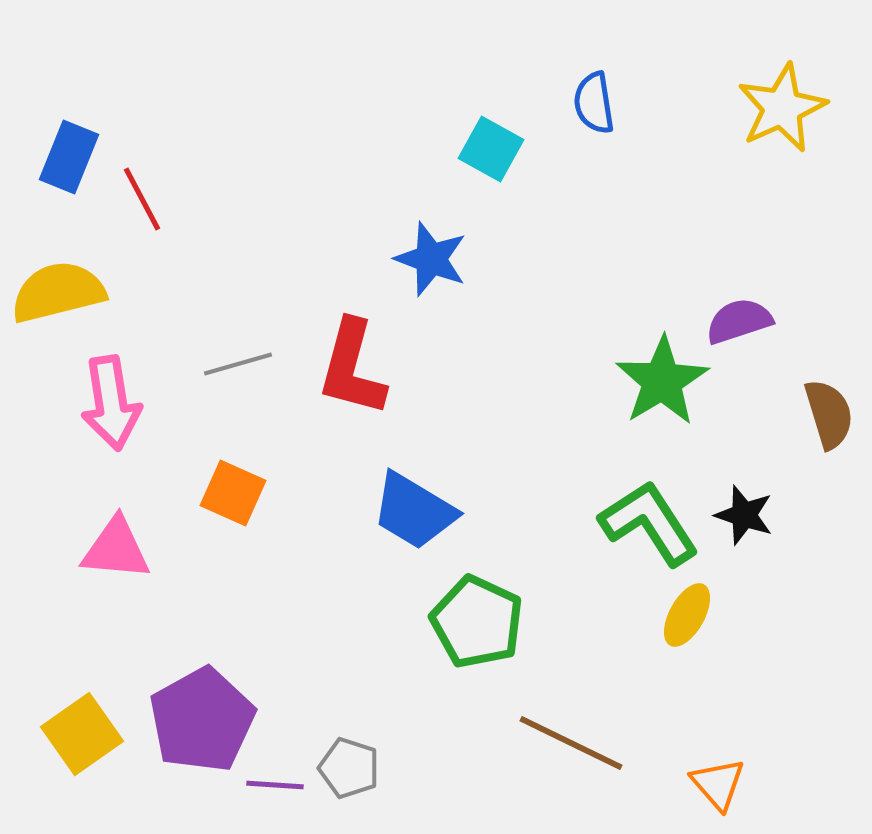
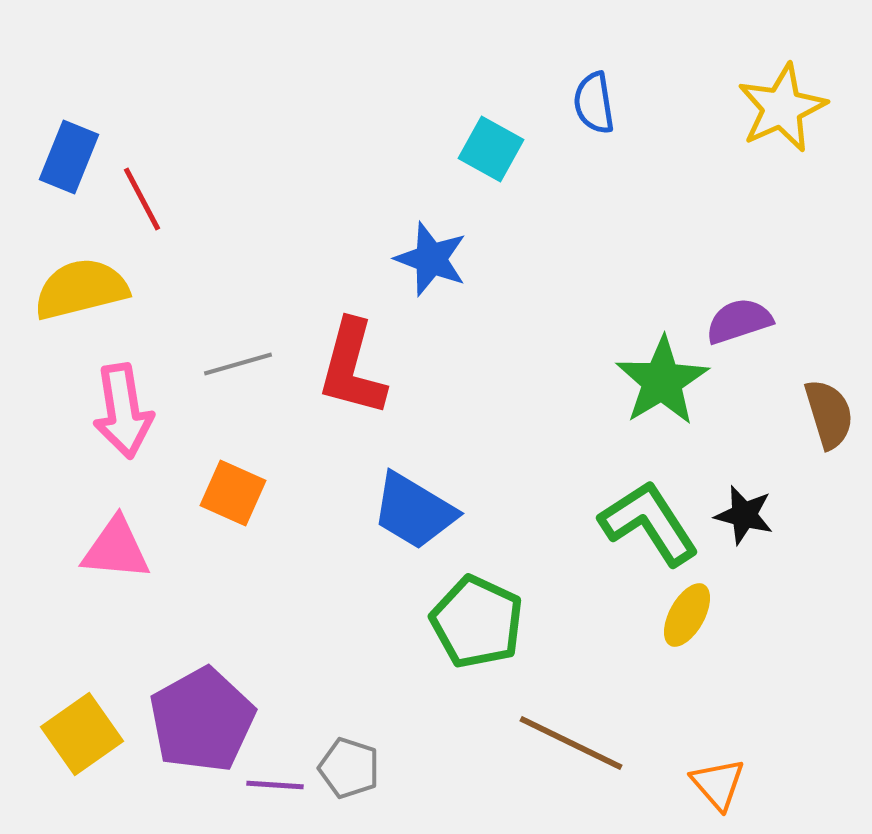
yellow semicircle: moved 23 px right, 3 px up
pink arrow: moved 12 px right, 8 px down
black star: rotated 4 degrees counterclockwise
